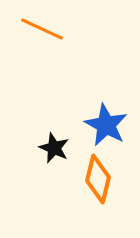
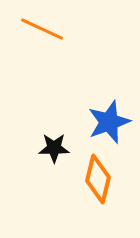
blue star: moved 3 px right, 3 px up; rotated 24 degrees clockwise
black star: rotated 24 degrees counterclockwise
